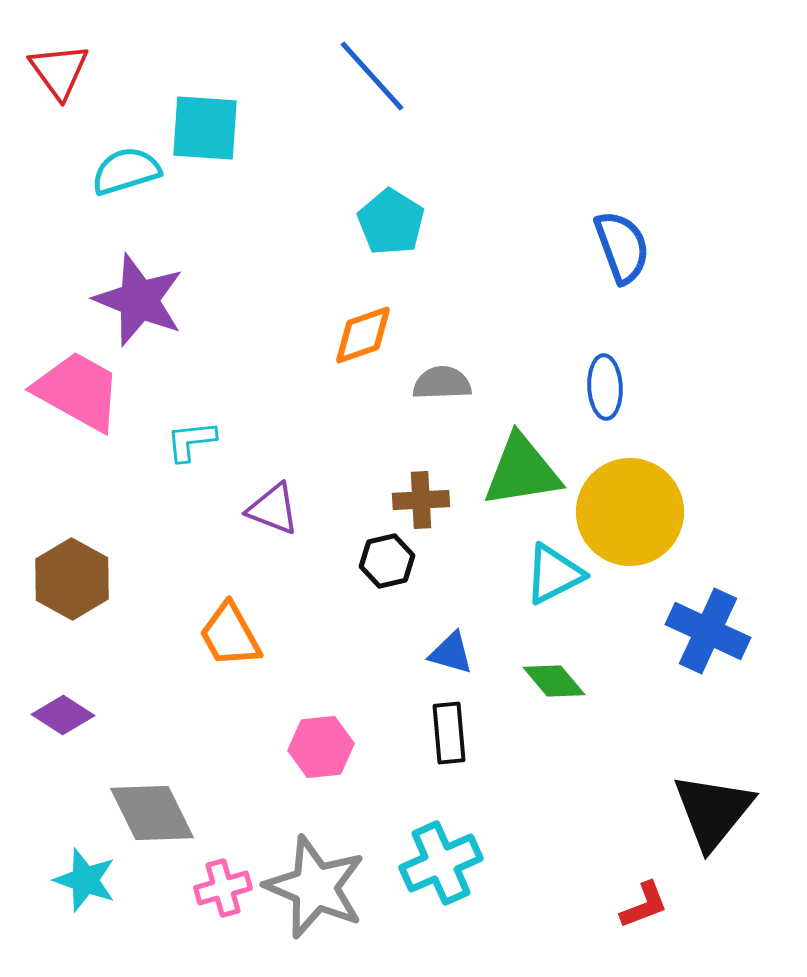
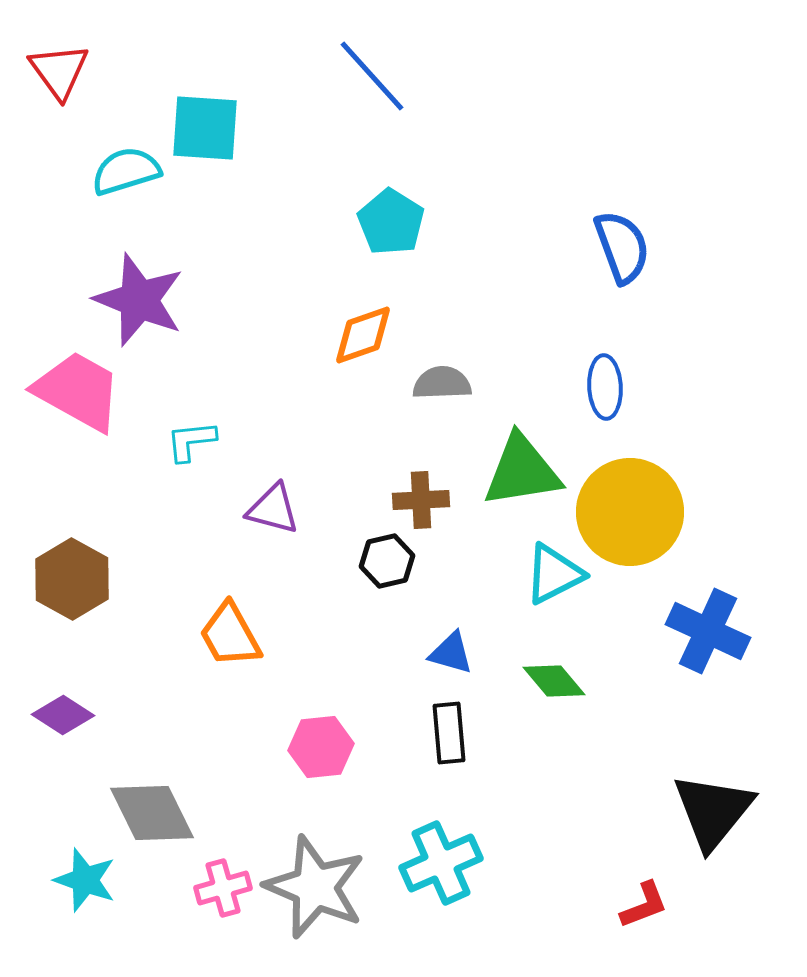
purple triangle: rotated 6 degrees counterclockwise
